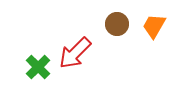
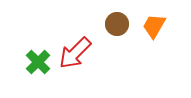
green cross: moved 5 px up
